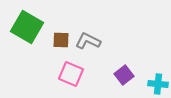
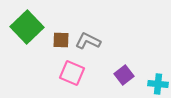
green square: rotated 16 degrees clockwise
pink square: moved 1 px right, 1 px up
